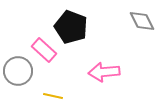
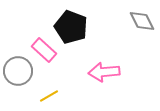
yellow line: moved 4 px left; rotated 42 degrees counterclockwise
